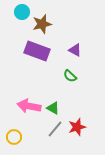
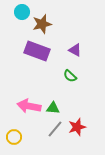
green triangle: rotated 24 degrees counterclockwise
